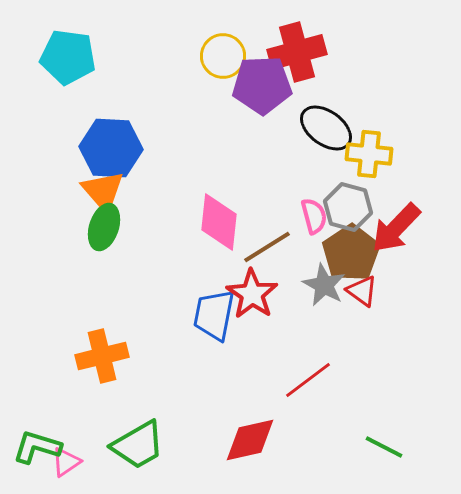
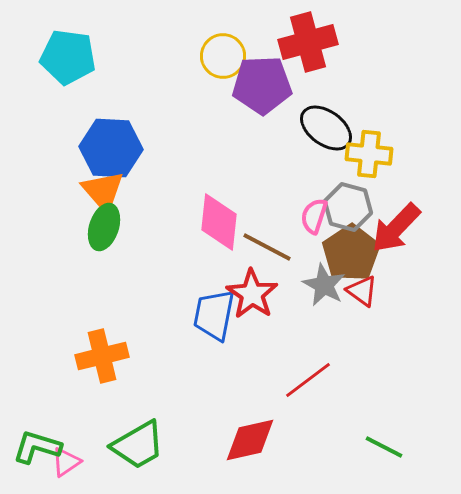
red cross: moved 11 px right, 10 px up
pink semicircle: rotated 147 degrees counterclockwise
brown line: rotated 60 degrees clockwise
